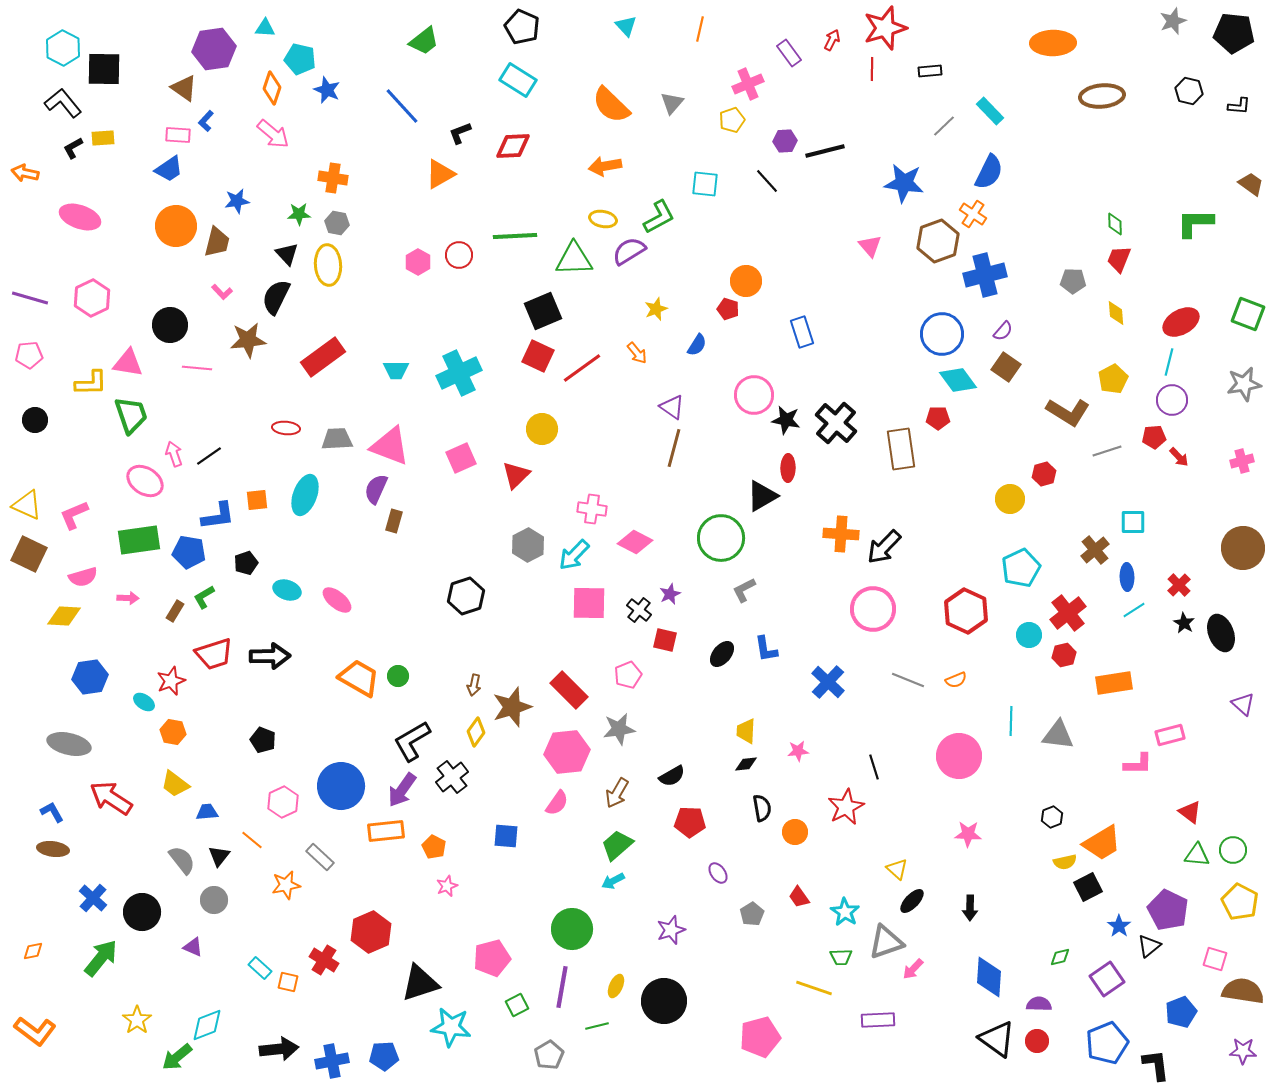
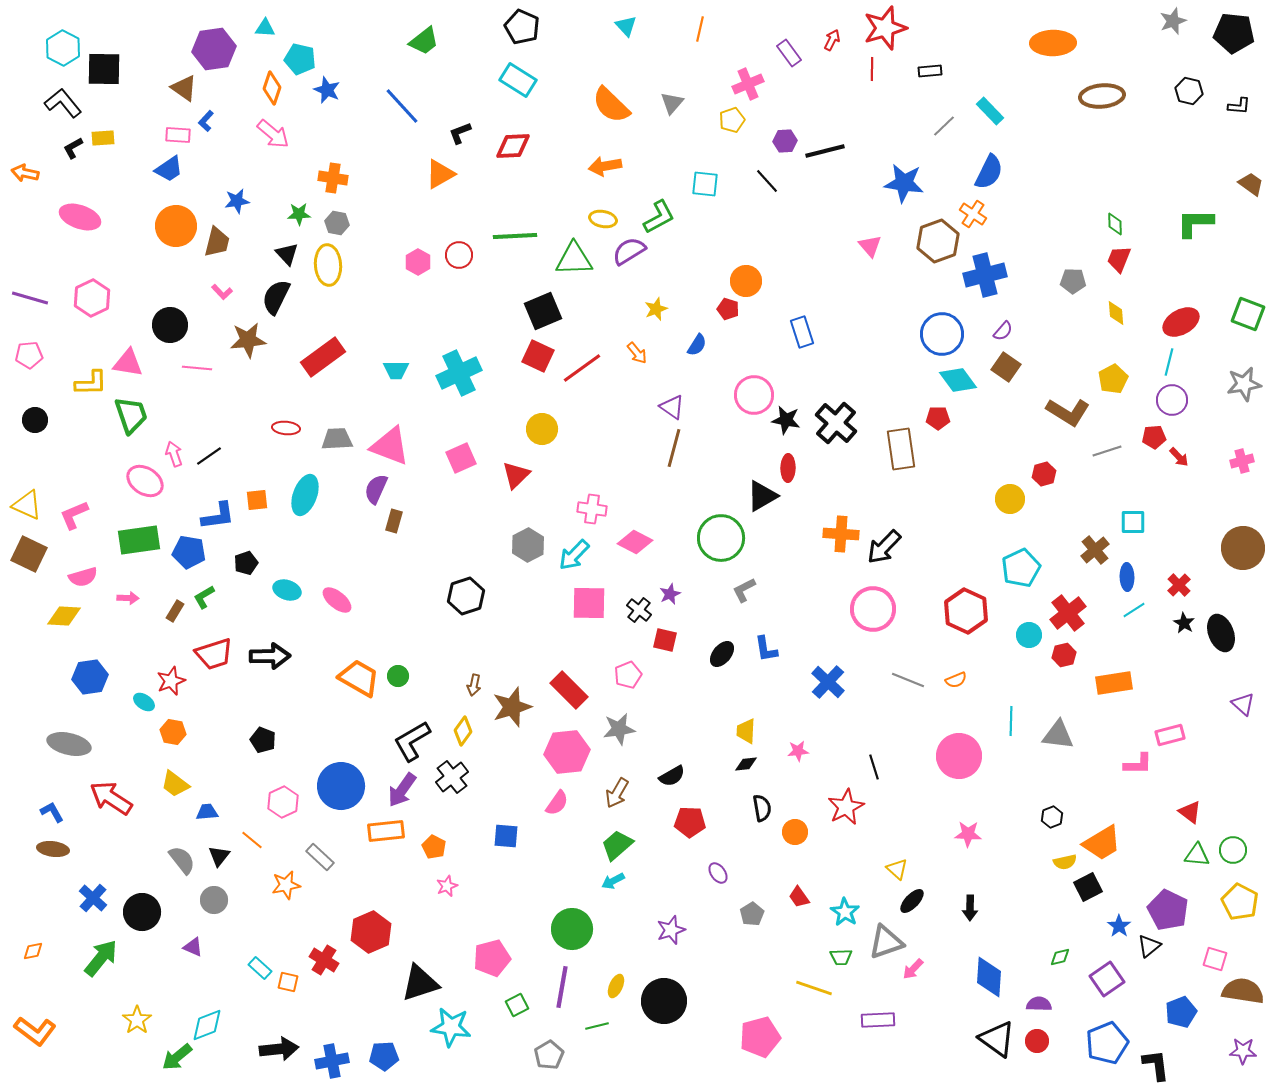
yellow diamond at (476, 732): moved 13 px left, 1 px up
